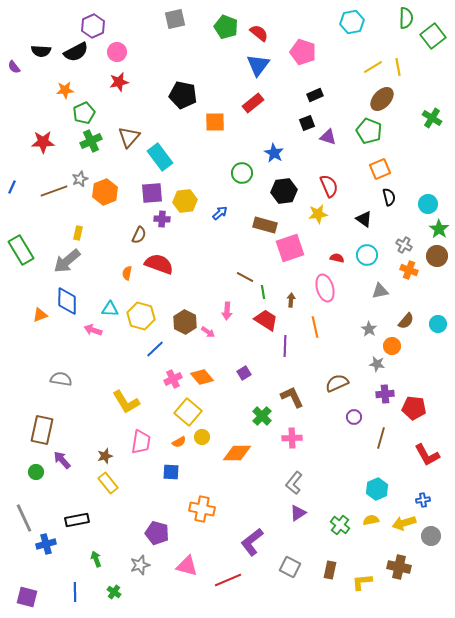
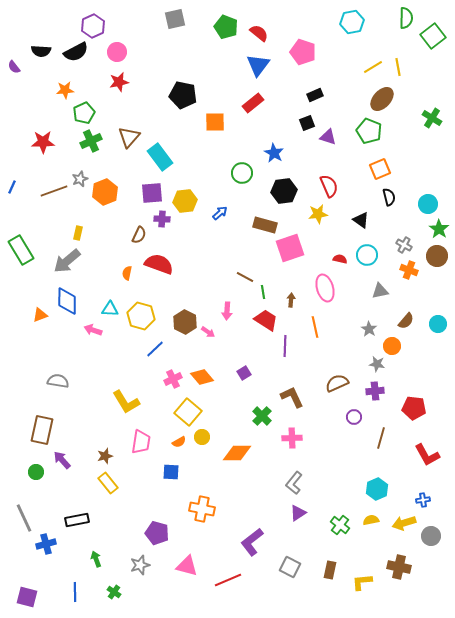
black triangle at (364, 219): moved 3 px left, 1 px down
red semicircle at (337, 258): moved 3 px right, 1 px down
gray semicircle at (61, 379): moved 3 px left, 2 px down
purple cross at (385, 394): moved 10 px left, 3 px up
